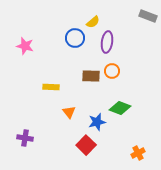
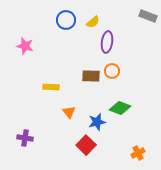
blue circle: moved 9 px left, 18 px up
